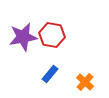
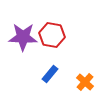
purple star: rotated 12 degrees clockwise
